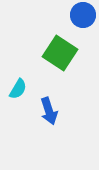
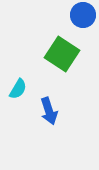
green square: moved 2 px right, 1 px down
